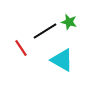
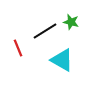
green star: moved 2 px right
red line: moved 3 px left; rotated 12 degrees clockwise
